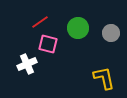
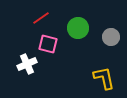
red line: moved 1 px right, 4 px up
gray circle: moved 4 px down
